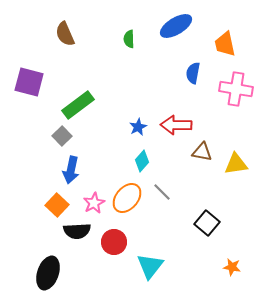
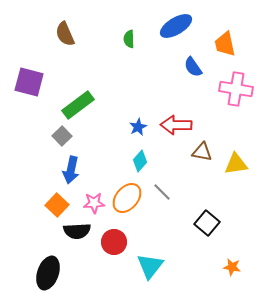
blue semicircle: moved 6 px up; rotated 45 degrees counterclockwise
cyan diamond: moved 2 px left
pink star: rotated 25 degrees clockwise
